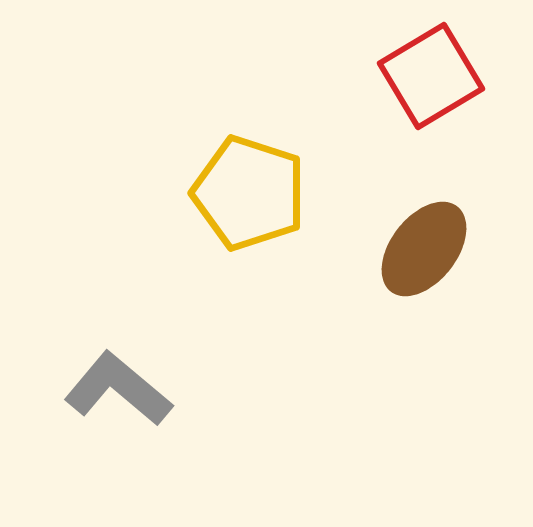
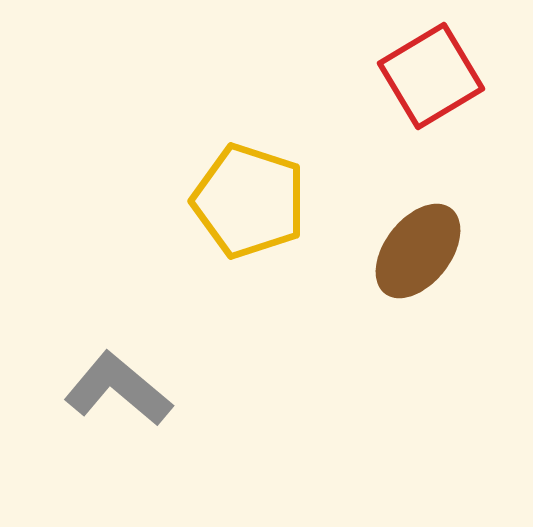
yellow pentagon: moved 8 px down
brown ellipse: moved 6 px left, 2 px down
